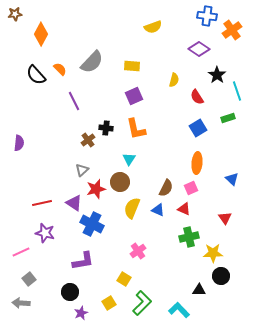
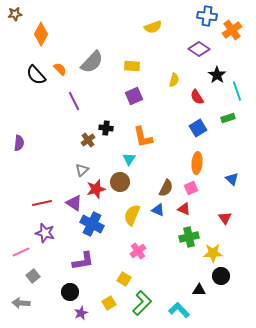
orange L-shape at (136, 129): moved 7 px right, 8 px down
yellow semicircle at (132, 208): moved 7 px down
gray square at (29, 279): moved 4 px right, 3 px up
